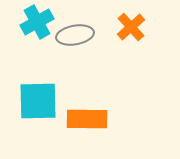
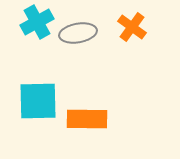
orange cross: moved 1 px right; rotated 12 degrees counterclockwise
gray ellipse: moved 3 px right, 2 px up
